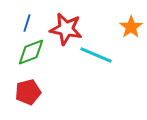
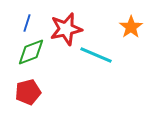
red star: rotated 24 degrees counterclockwise
